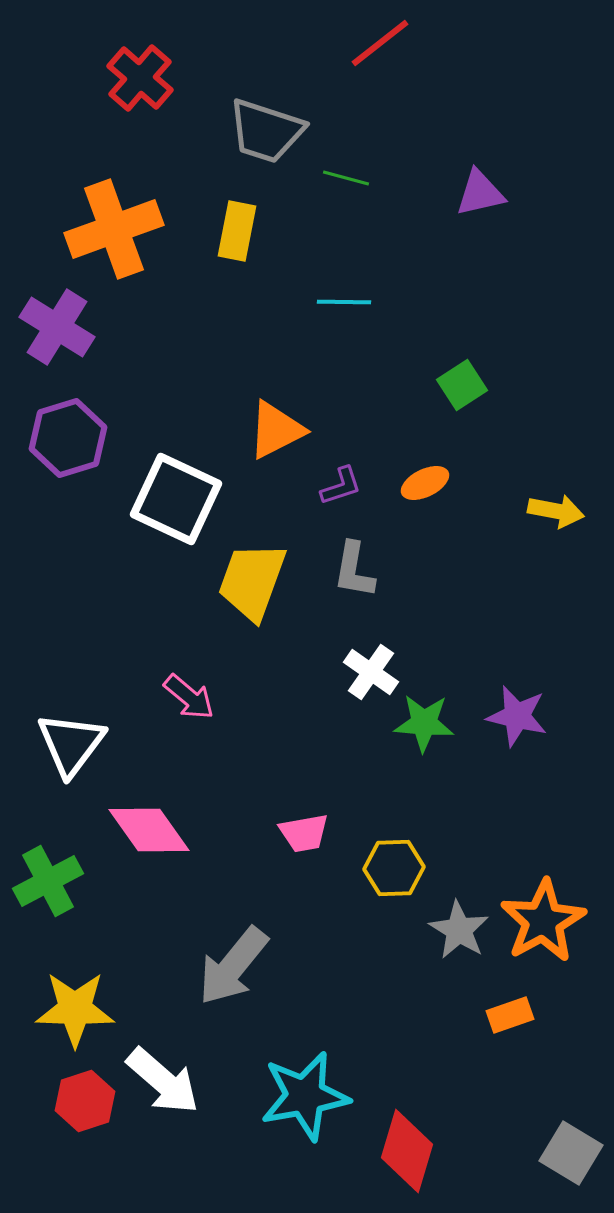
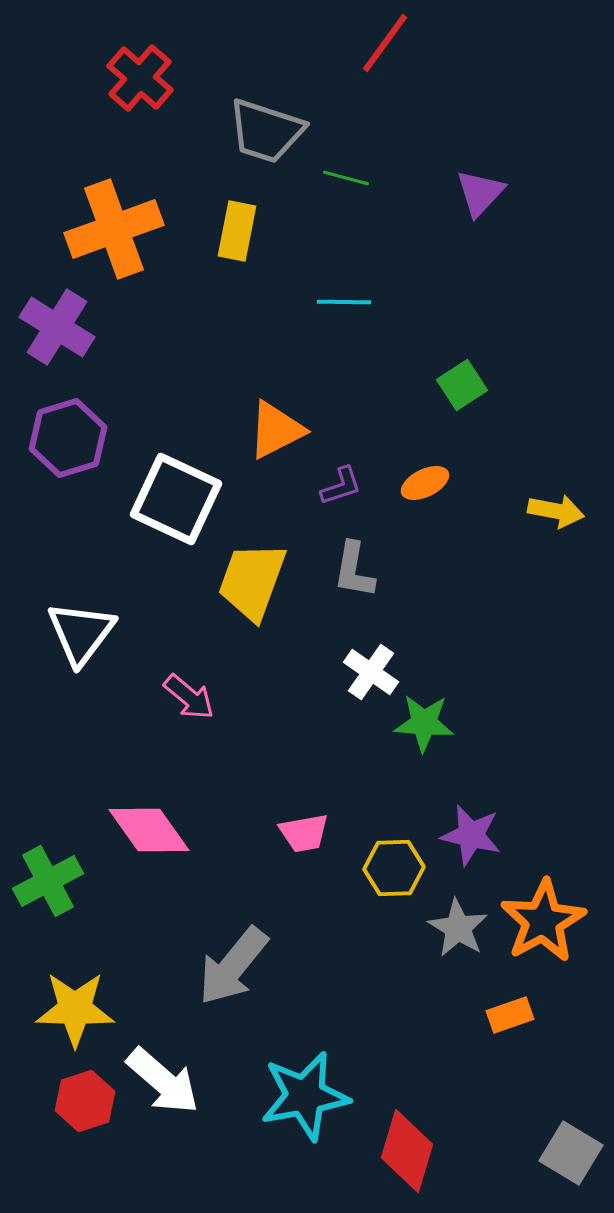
red line: moved 5 px right; rotated 16 degrees counterclockwise
purple triangle: rotated 34 degrees counterclockwise
purple star: moved 46 px left, 119 px down
white triangle: moved 10 px right, 111 px up
gray star: moved 1 px left, 2 px up
